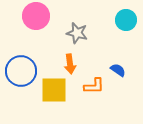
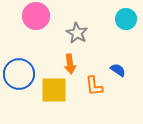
cyan circle: moved 1 px up
gray star: rotated 15 degrees clockwise
blue circle: moved 2 px left, 3 px down
orange L-shape: rotated 85 degrees clockwise
